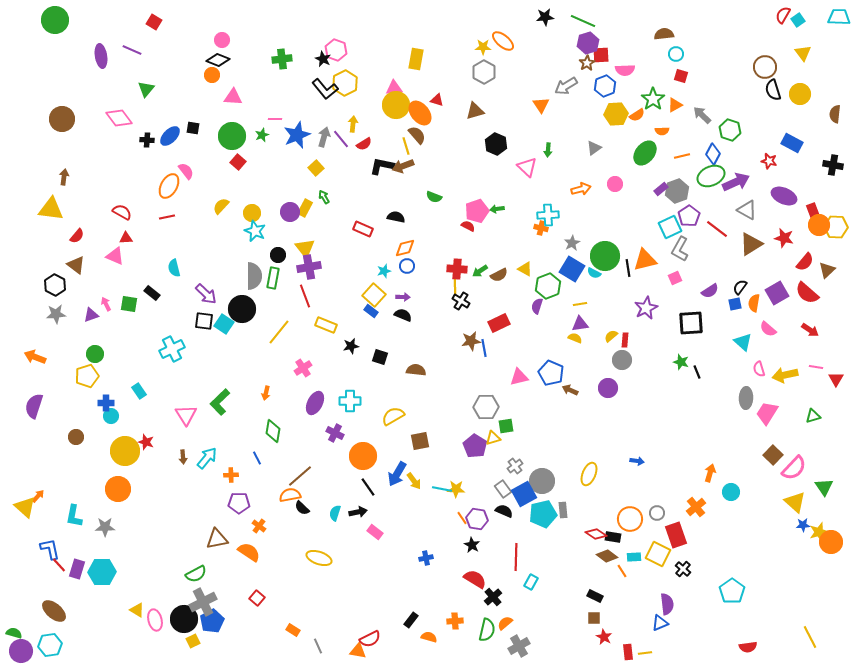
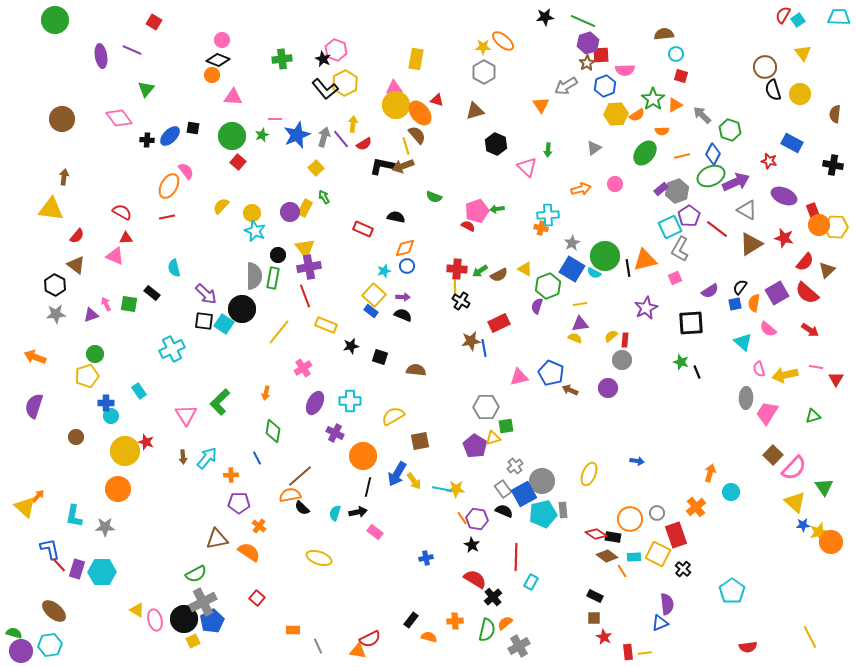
black line at (368, 487): rotated 48 degrees clockwise
orange rectangle at (293, 630): rotated 32 degrees counterclockwise
